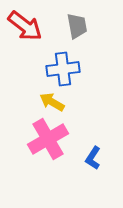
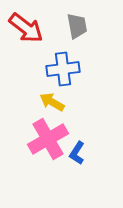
red arrow: moved 1 px right, 2 px down
blue L-shape: moved 16 px left, 5 px up
